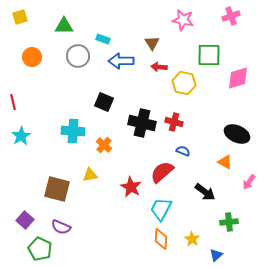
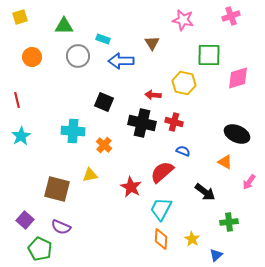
red arrow: moved 6 px left, 28 px down
red line: moved 4 px right, 2 px up
